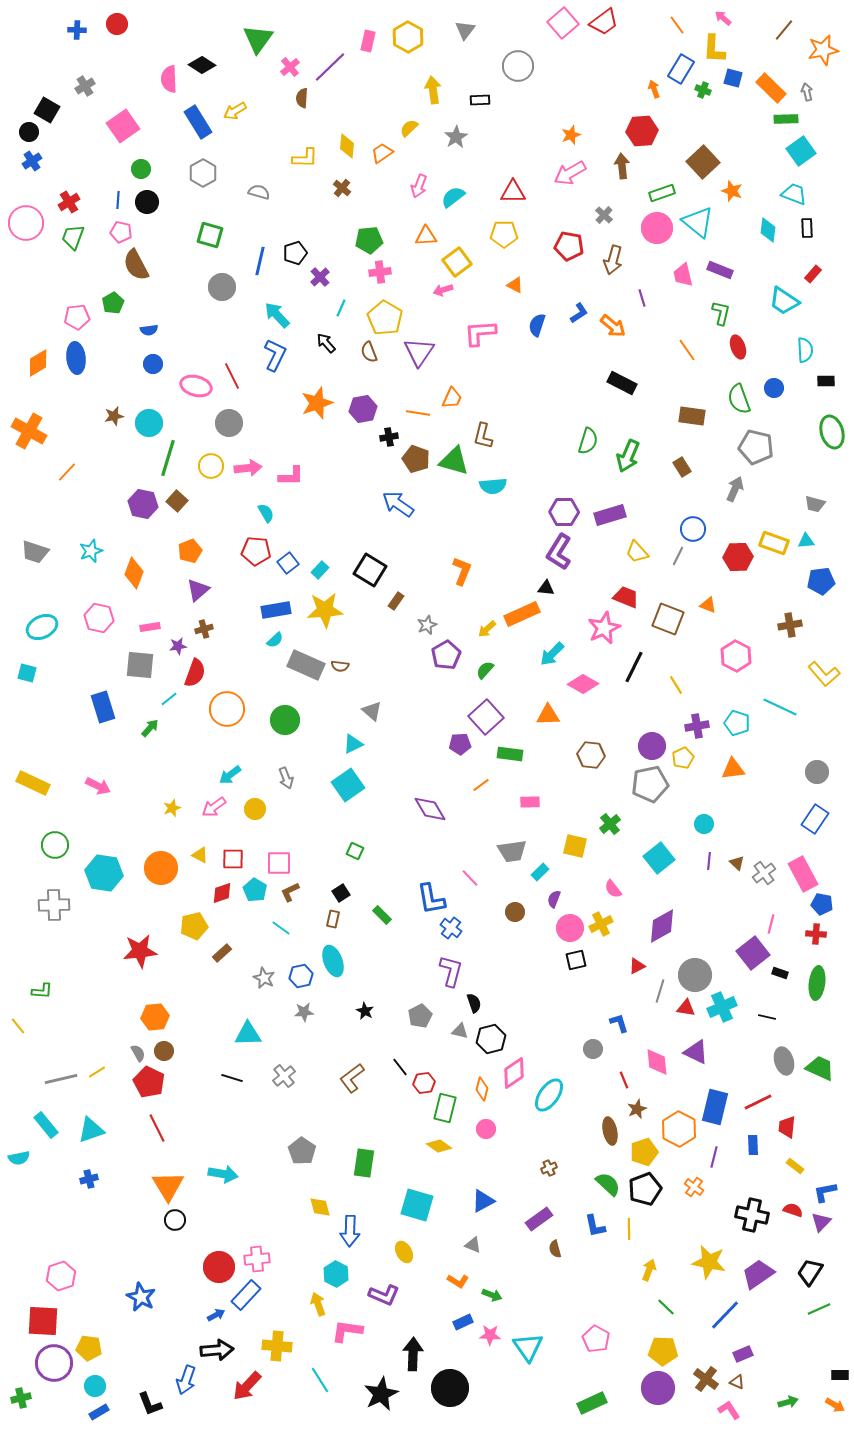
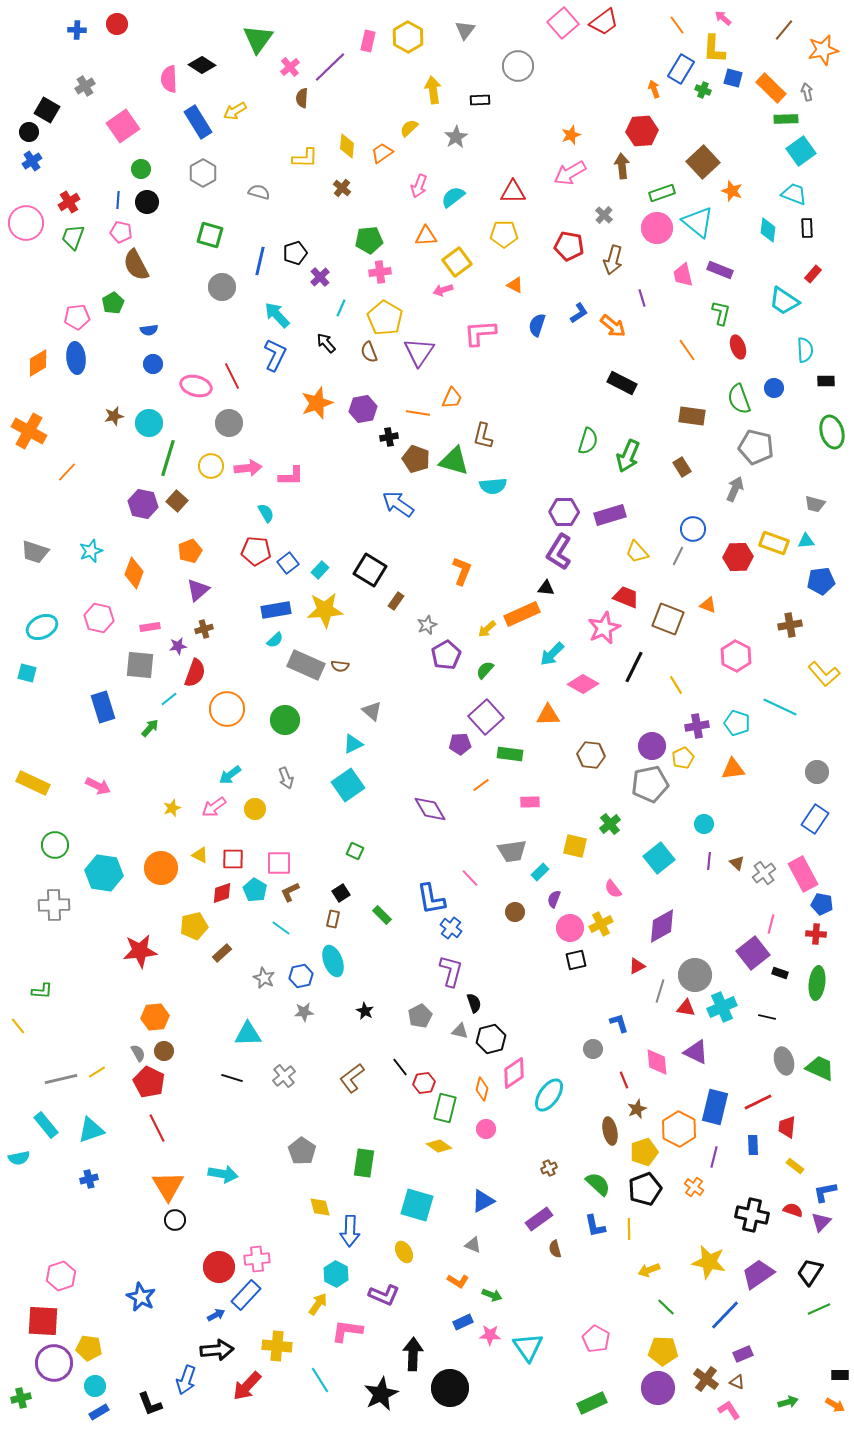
green semicircle at (608, 1184): moved 10 px left
yellow arrow at (649, 1270): rotated 130 degrees counterclockwise
yellow arrow at (318, 1304): rotated 55 degrees clockwise
